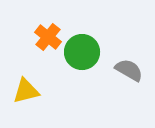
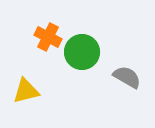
orange cross: rotated 12 degrees counterclockwise
gray semicircle: moved 2 px left, 7 px down
